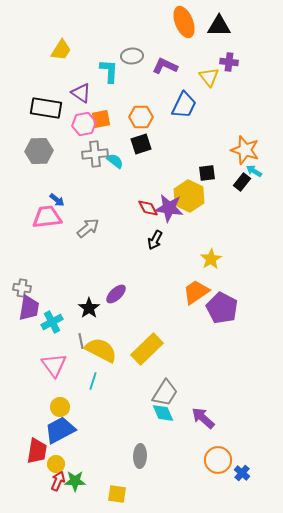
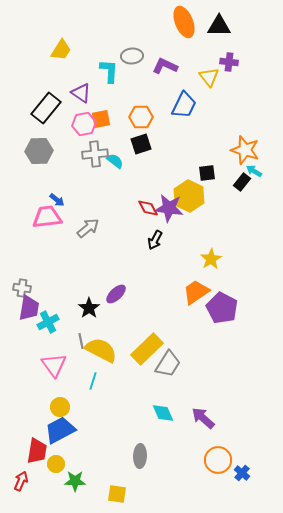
black rectangle at (46, 108): rotated 60 degrees counterclockwise
cyan cross at (52, 322): moved 4 px left
gray trapezoid at (165, 393): moved 3 px right, 29 px up
red arrow at (58, 481): moved 37 px left
